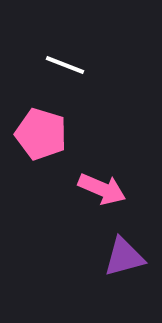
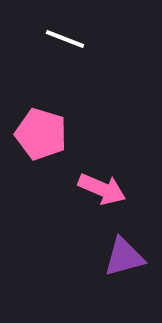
white line: moved 26 px up
